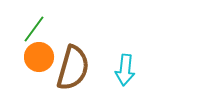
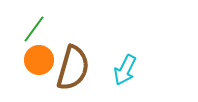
orange circle: moved 3 px down
cyan arrow: rotated 20 degrees clockwise
